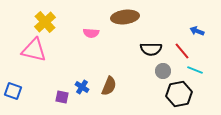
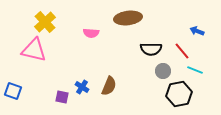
brown ellipse: moved 3 px right, 1 px down
